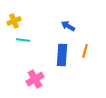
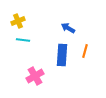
yellow cross: moved 4 px right
blue arrow: moved 2 px down
pink cross: moved 3 px up
